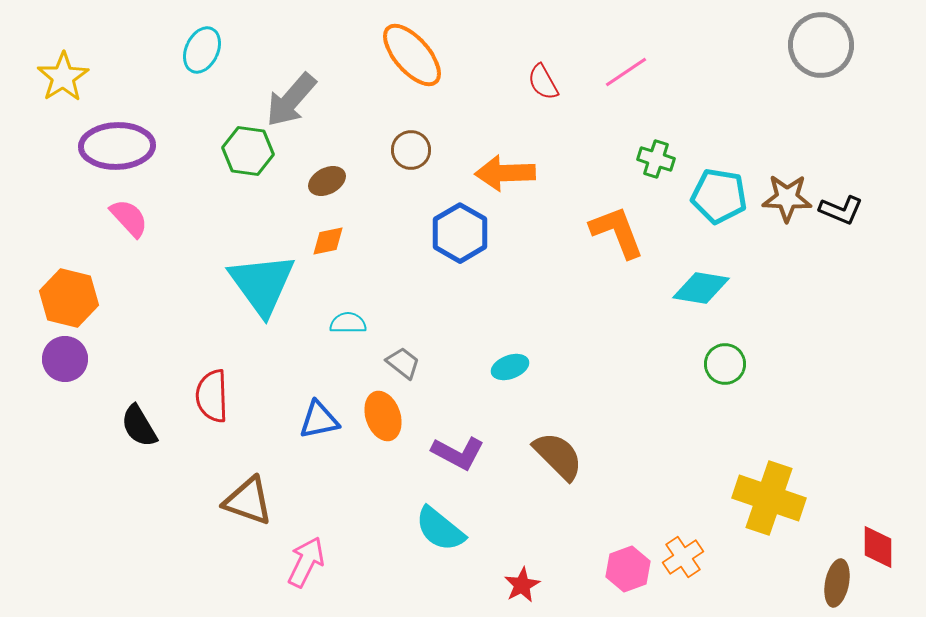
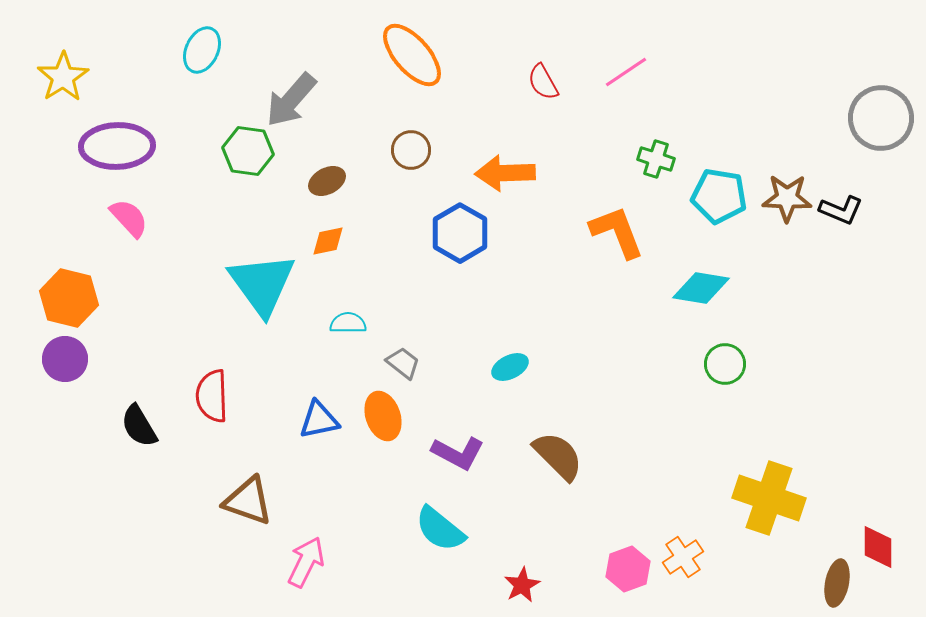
gray circle at (821, 45): moved 60 px right, 73 px down
cyan ellipse at (510, 367): rotated 6 degrees counterclockwise
